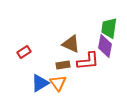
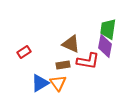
green trapezoid: moved 1 px left, 1 px down
red L-shape: rotated 15 degrees clockwise
